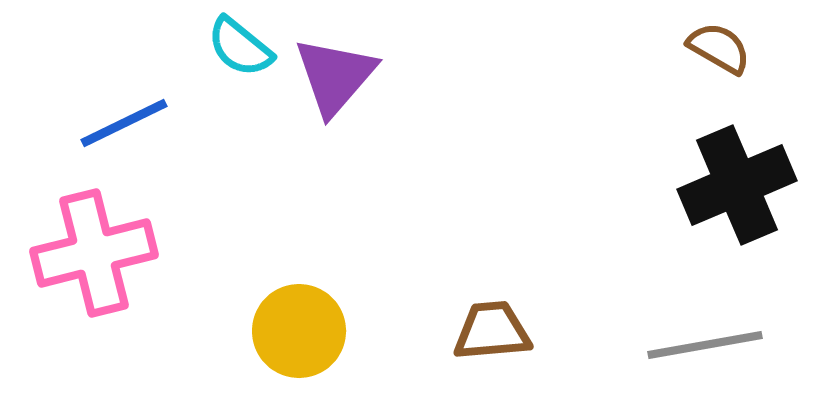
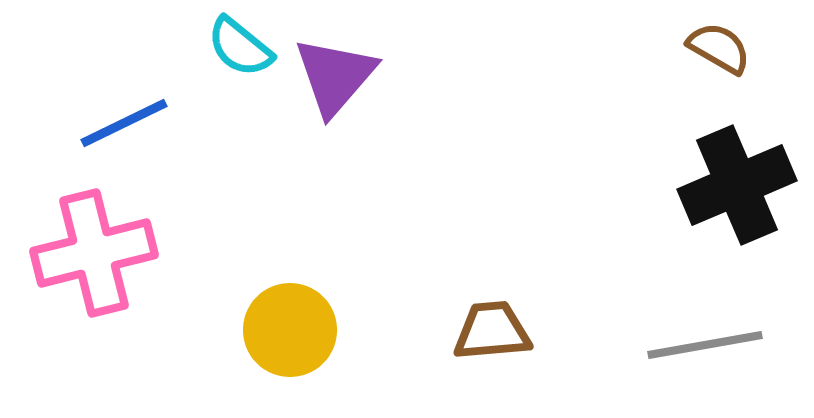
yellow circle: moved 9 px left, 1 px up
